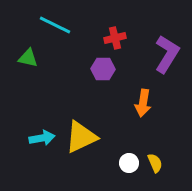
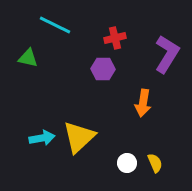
yellow triangle: moved 2 px left; rotated 18 degrees counterclockwise
white circle: moved 2 px left
